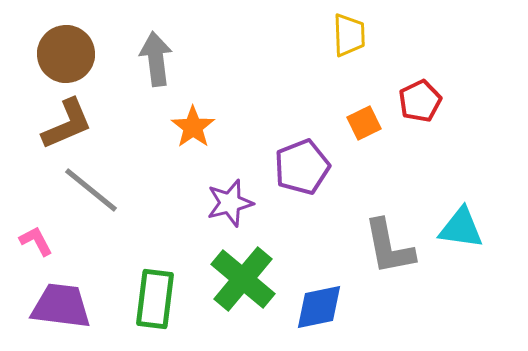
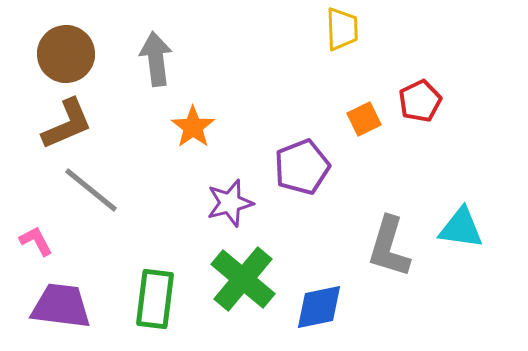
yellow trapezoid: moved 7 px left, 6 px up
orange square: moved 4 px up
gray L-shape: rotated 28 degrees clockwise
